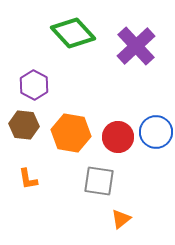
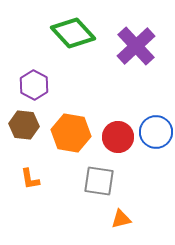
orange L-shape: moved 2 px right
orange triangle: rotated 25 degrees clockwise
